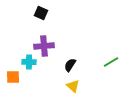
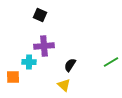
black square: moved 1 px left, 2 px down
yellow triangle: moved 9 px left, 1 px up
